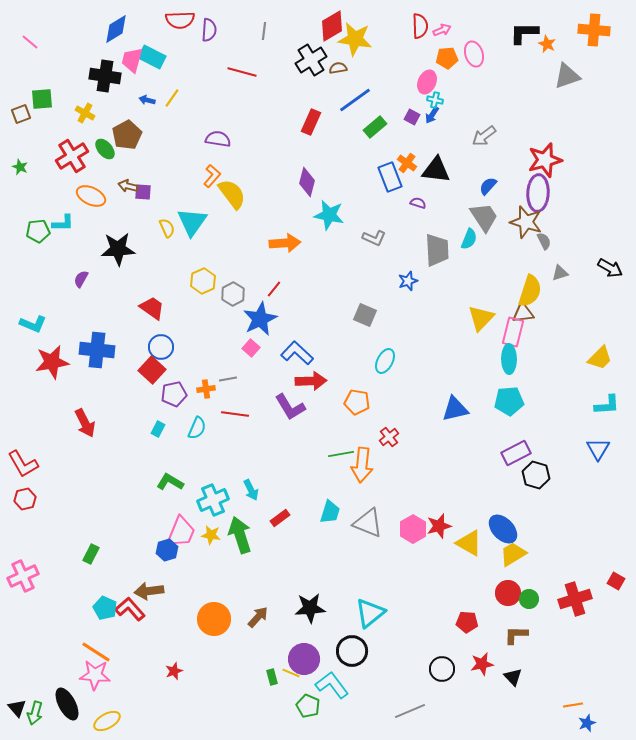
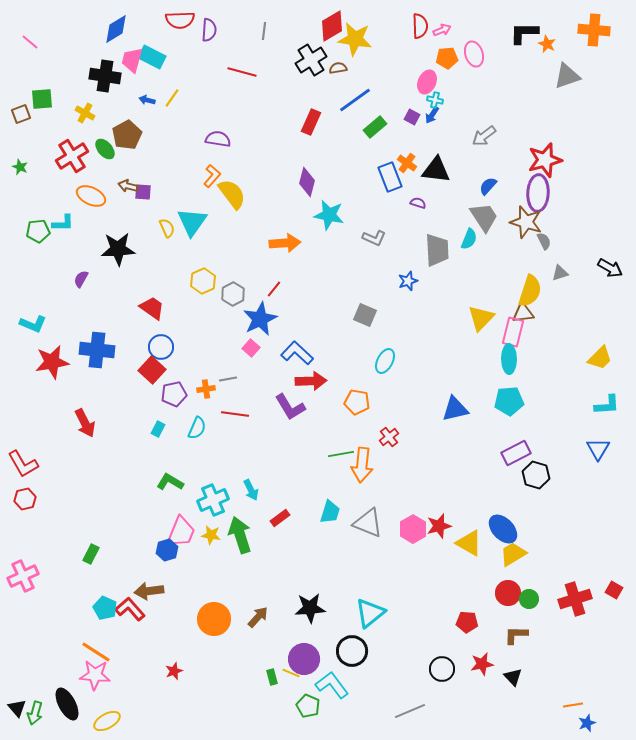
red square at (616, 581): moved 2 px left, 9 px down
